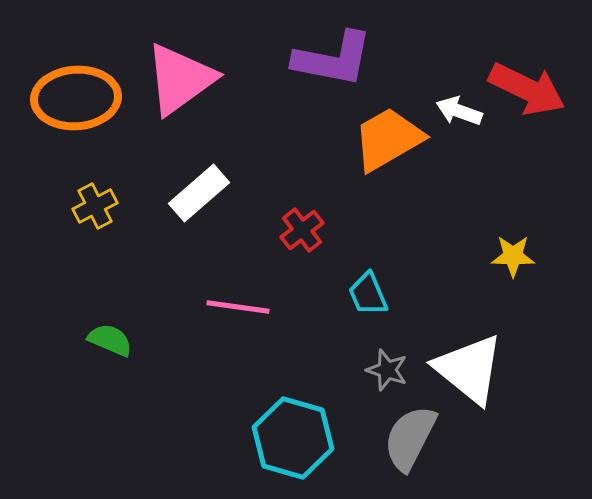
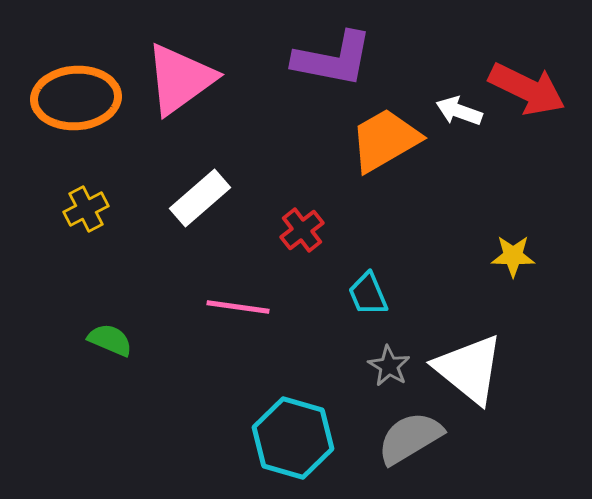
orange trapezoid: moved 3 px left, 1 px down
white rectangle: moved 1 px right, 5 px down
yellow cross: moved 9 px left, 3 px down
gray star: moved 2 px right, 4 px up; rotated 12 degrees clockwise
gray semicircle: rotated 32 degrees clockwise
